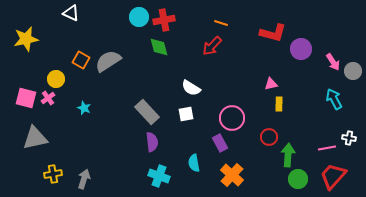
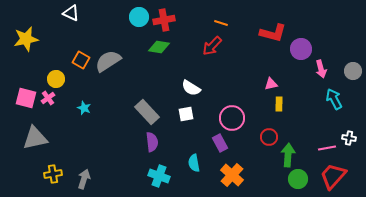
green diamond: rotated 65 degrees counterclockwise
pink arrow: moved 12 px left, 7 px down; rotated 18 degrees clockwise
